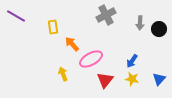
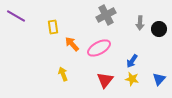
pink ellipse: moved 8 px right, 11 px up
